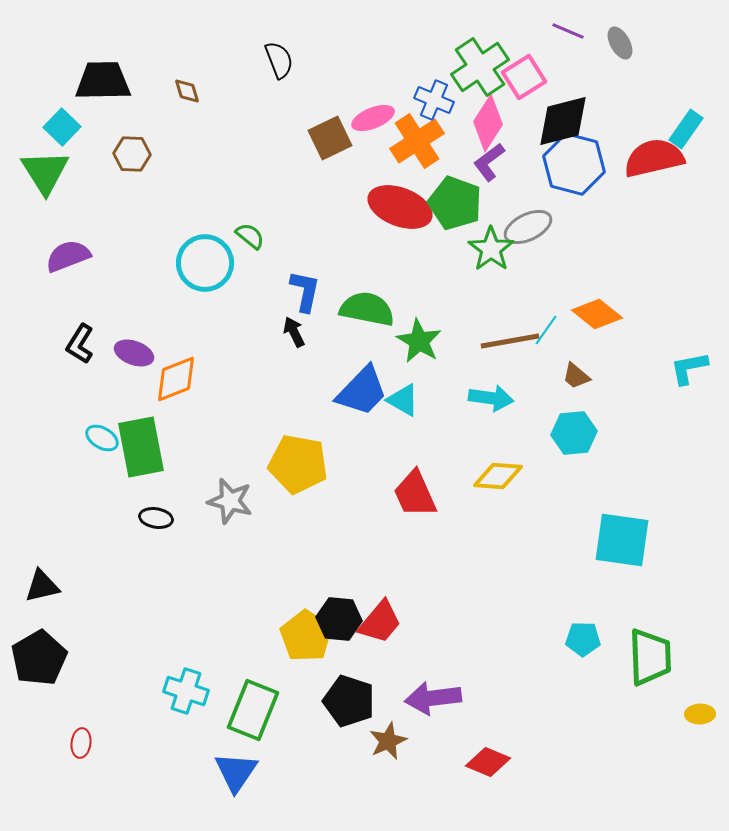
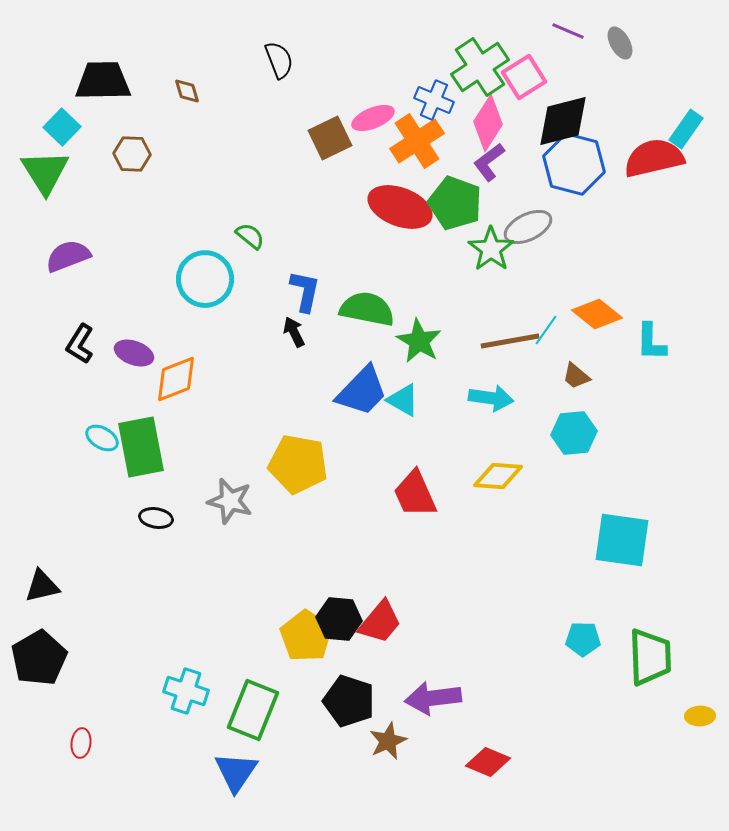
cyan circle at (205, 263): moved 16 px down
cyan L-shape at (689, 368): moved 38 px left, 26 px up; rotated 78 degrees counterclockwise
yellow ellipse at (700, 714): moved 2 px down
